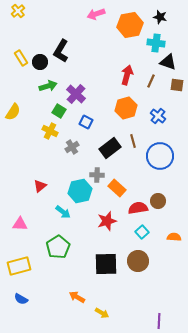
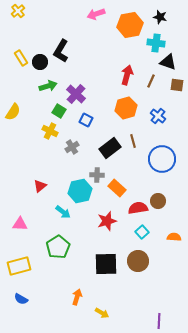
blue square at (86, 122): moved 2 px up
blue circle at (160, 156): moved 2 px right, 3 px down
orange arrow at (77, 297): rotated 77 degrees clockwise
